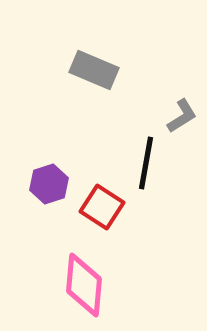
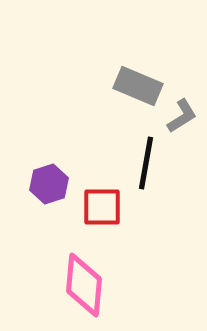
gray rectangle: moved 44 px right, 16 px down
red square: rotated 33 degrees counterclockwise
